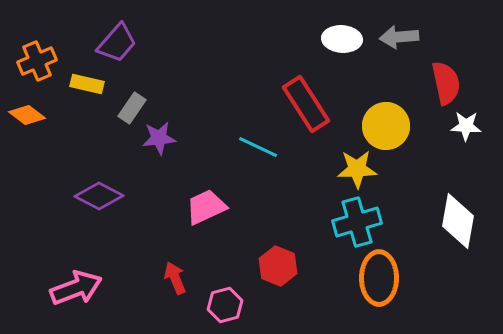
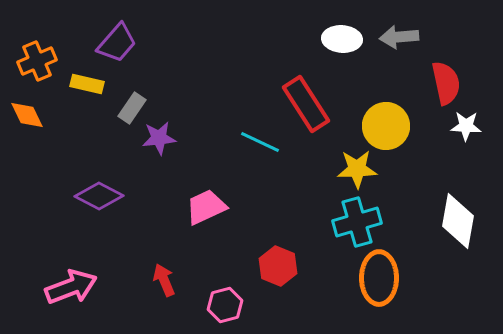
orange diamond: rotated 27 degrees clockwise
cyan line: moved 2 px right, 5 px up
red arrow: moved 11 px left, 2 px down
pink arrow: moved 5 px left, 1 px up
